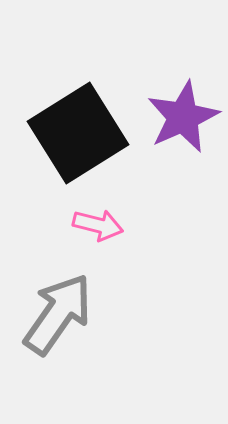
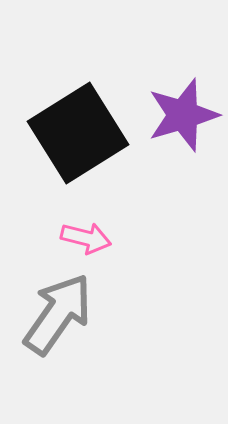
purple star: moved 2 px up; rotated 8 degrees clockwise
pink arrow: moved 12 px left, 13 px down
